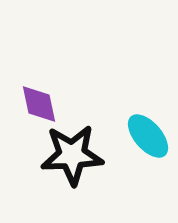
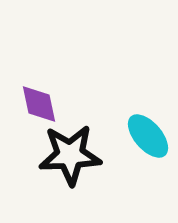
black star: moved 2 px left
